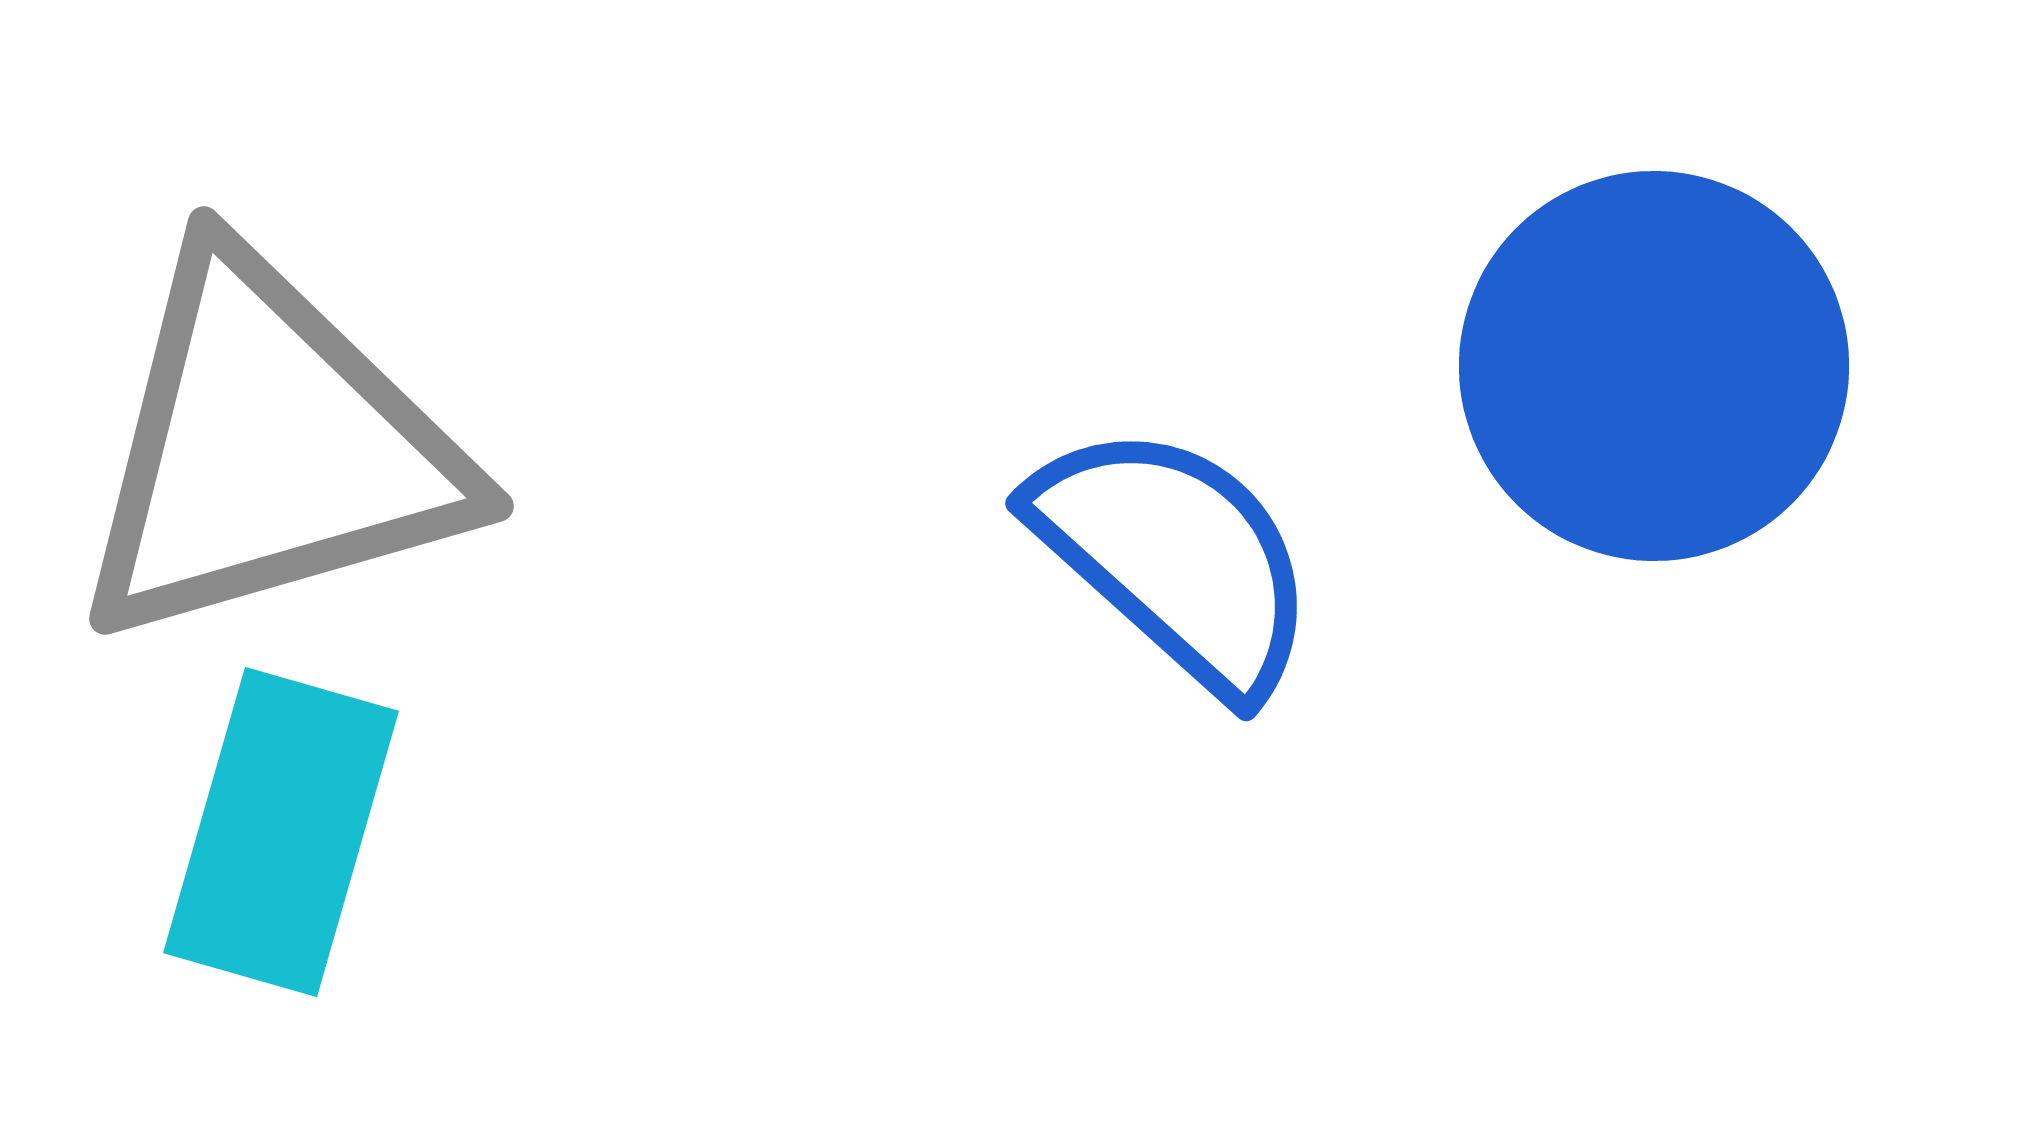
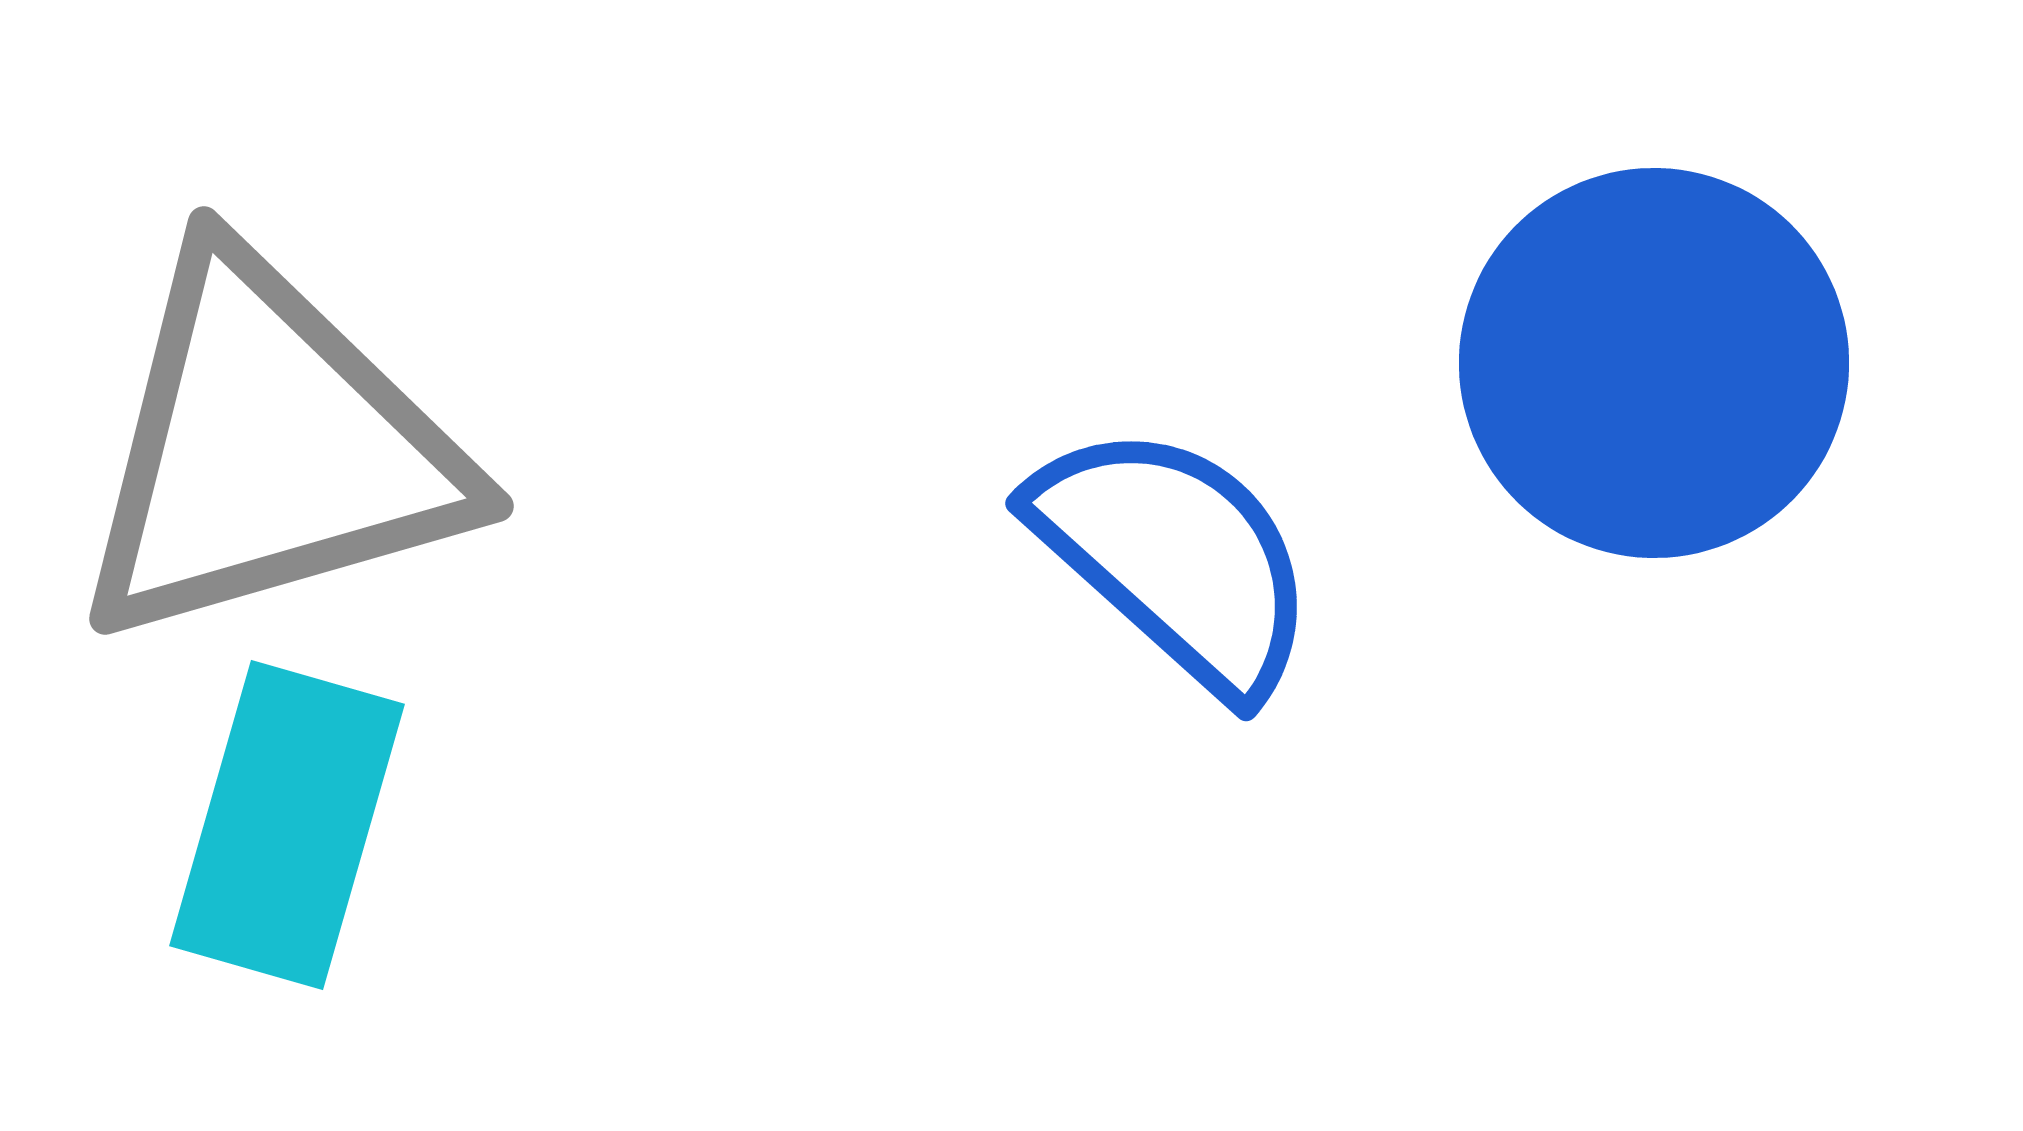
blue circle: moved 3 px up
cyan rectangle: moved 6 px right, 7 px up
